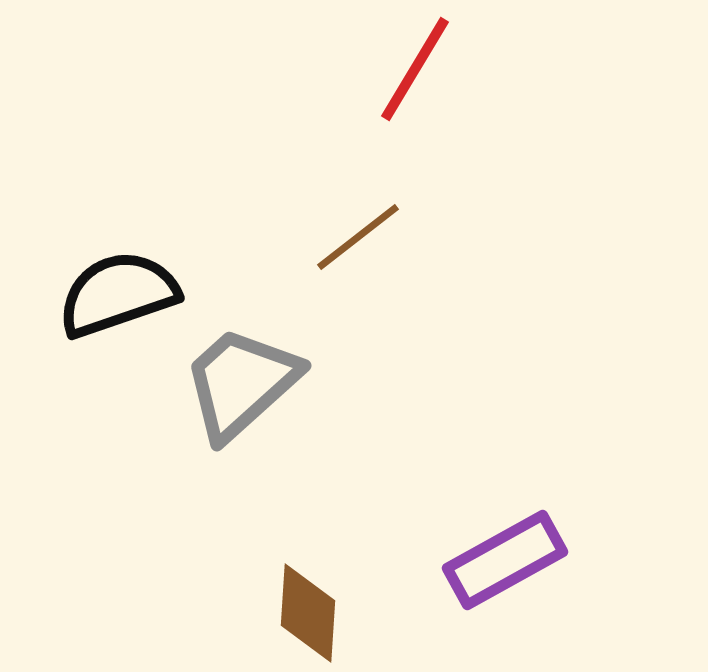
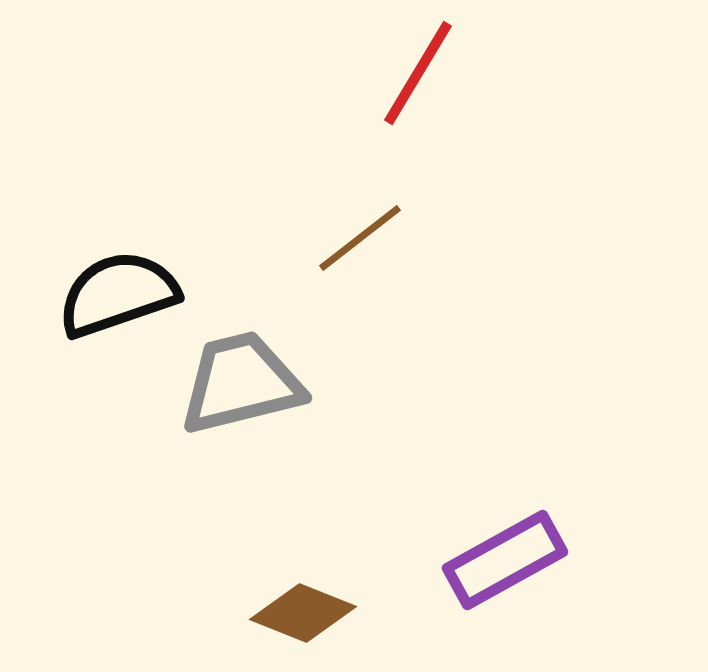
red line: moved 3 px right, 4 px down
brown line: moved 2 px right, 1 px down
gray trapezoid: rotated 28 degrees clockwise
brown diamond: moved 5 px left; rotated 72 degrees counterclockwise
